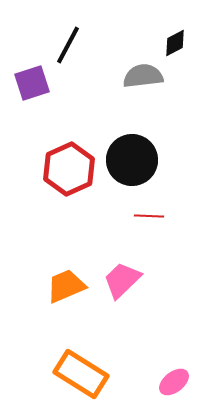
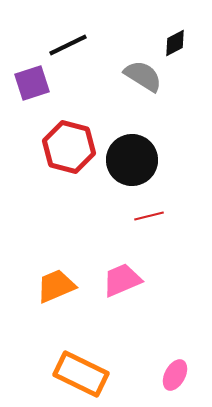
black line: rotated 36 degrees clockwise
gray semicircle: rotated 39 degrees clockwise
red hexagon: moved 22 px up; rotated 21 degrees counterclockwise
red line: rotated 16 degrees counterclockwise
pink trapezoid: rotated 21 degrees clockwise
orange trapezoid: moved 10 px left
orange rectangle: rotated 6 degrees counterclockwise
pink ellipse: moved 1 px right, 7 px up; rotated 24 degrees counterclockwise
